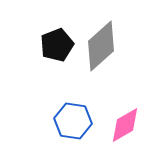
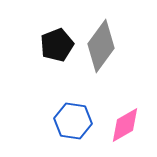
gray diamond: rotated 12 degrees counterclockwise
